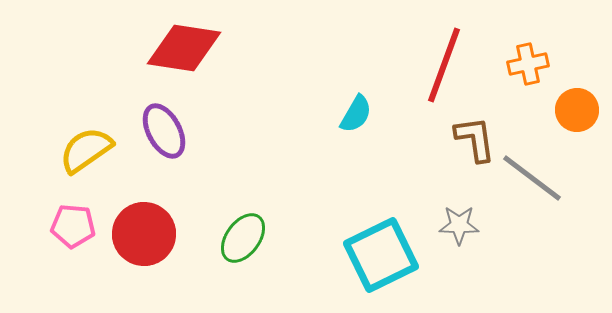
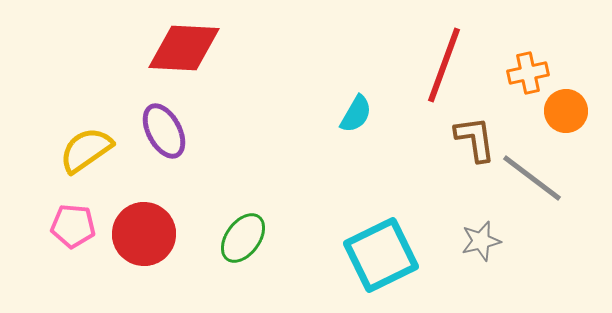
red diamond: rotated 6 degrees counterclockwise
orange cross: moved 9 px down
orange circle: moved 11 px left, 1 px down
gray star: moved 22 px right, 16 px down; rotated 15 degrees counterclockwise
